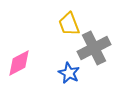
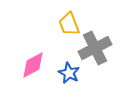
gray cross: moved 1 px right
pink diamond: moved 14 px right, 2 px down
